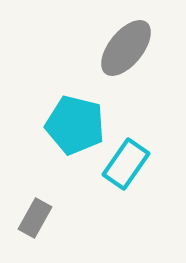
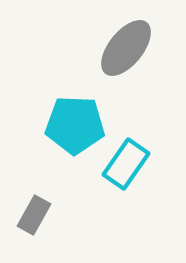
cyan pentagon: rotated 12 degrees counterclockwise
gray rectangle: moved 1 px left, 3 px up
